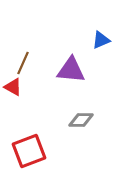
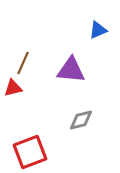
blue triangle: moved 3 px left, 10 px up
red triangle: moved 1 px down; rotated 42 degrees counterclockwise
gray diamond: rotated 15 degrees counterclockwise
red square: moved 1 px right, 1 px down
